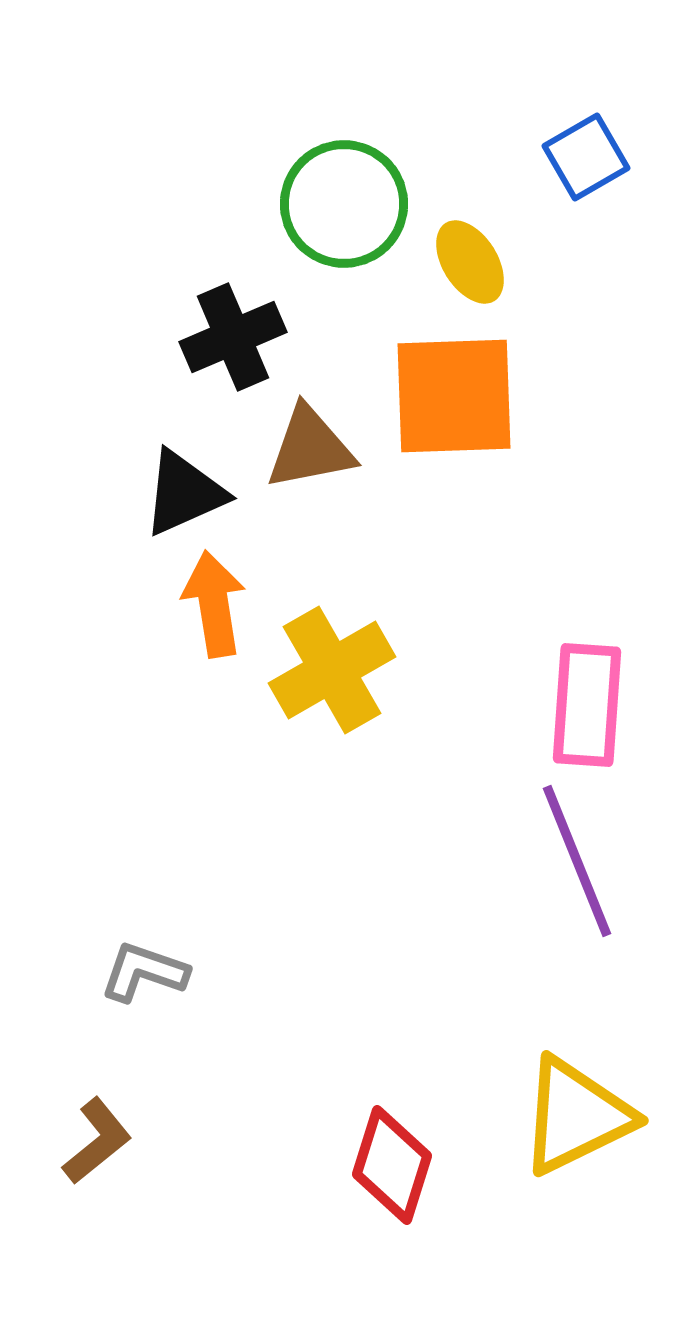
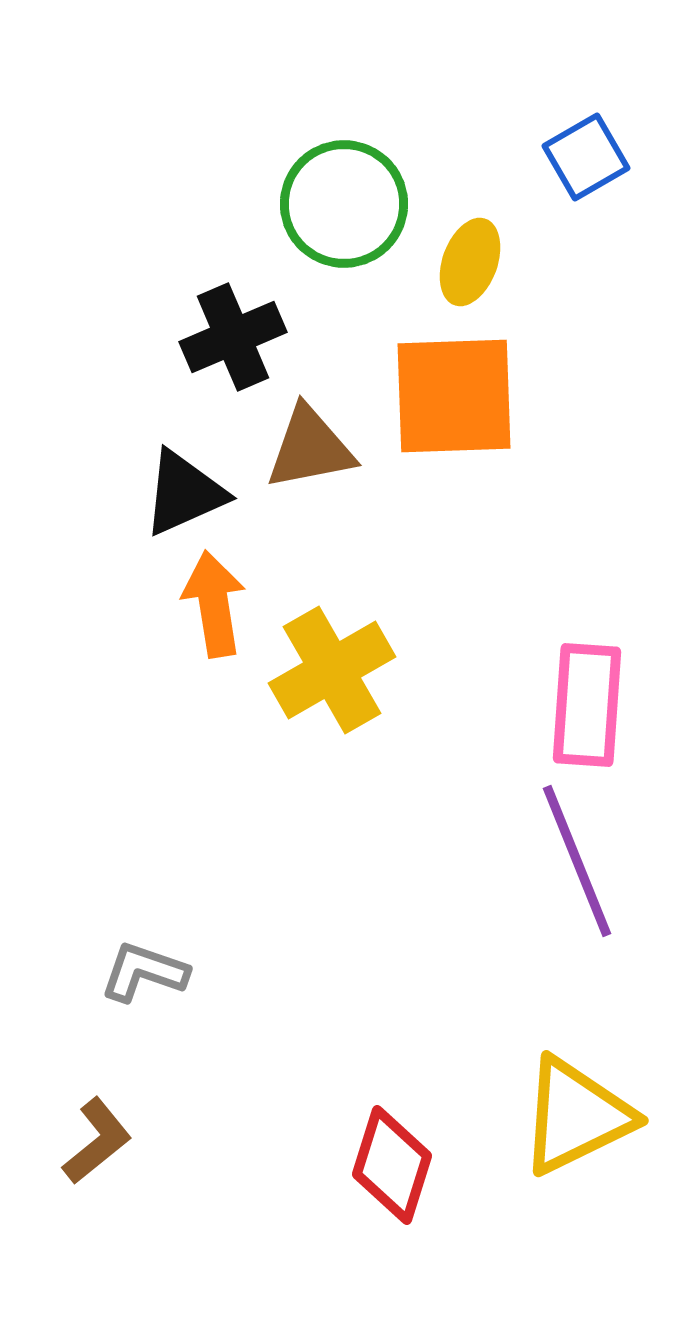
yellow ellipse: rotated 52 degrees clockwise
